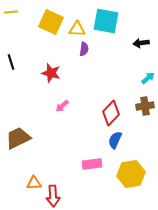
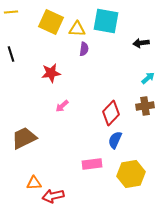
black line: moved 8 px up
red star: rotated 24 degrees counterclockwise
brown trapezoid: moved 6 px right
red arrow: rotated 80 degrees clockwise
